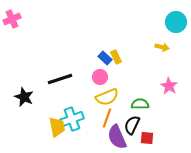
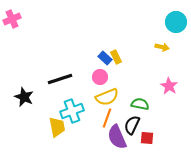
green semicircle: rotated 12 degrees clockwise
cyan cross: moved 8 px up
